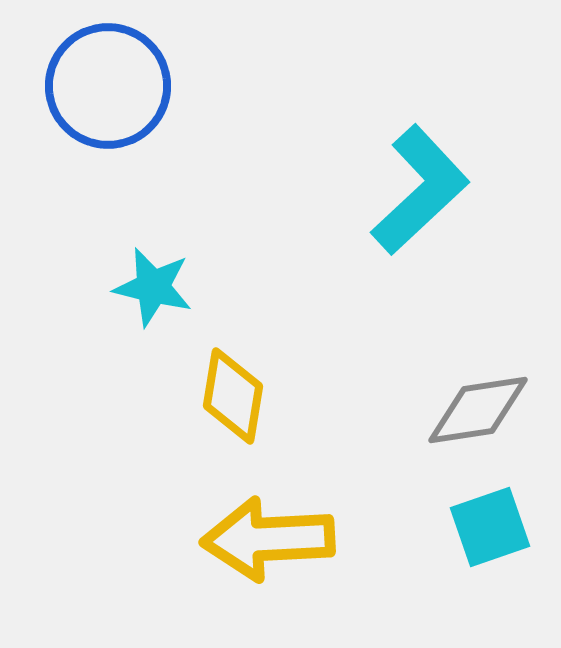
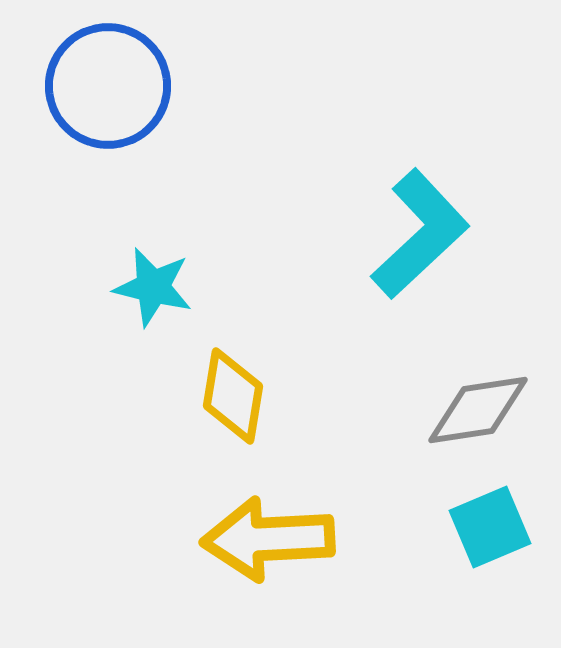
cyan L-shape: moved 44 px down
cyan square: rotated 4 degrees counterclockwise
